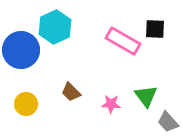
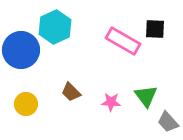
pink star: moved 2 px up
